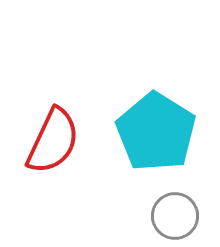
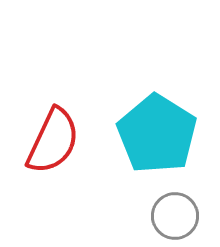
cyan pentagon: moved 1 px right, 2 px down
